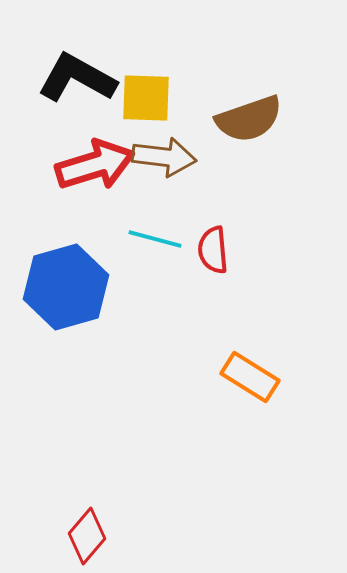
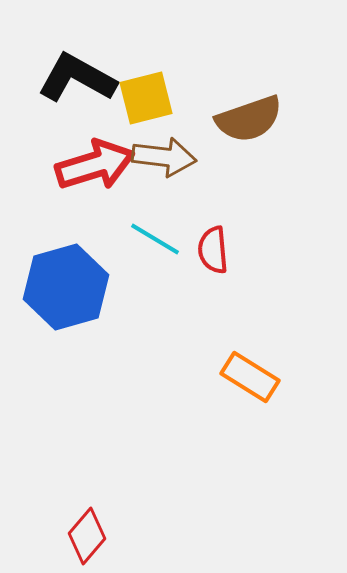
yellow square: rotated 16 degrees counterclockwise
cyan line: rotated 16 degrees clockwise
